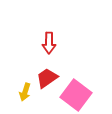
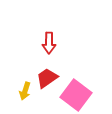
yellow arrow: moved 1 px up
